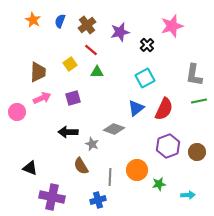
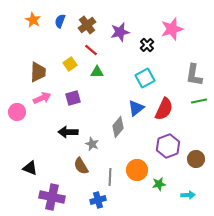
pink star: moved 3 px down
gray diamond: moved 4 px right, 2 px up; rotated 70 degrees counterclockwise
brown circle: moved 1 px left, 7 px down
